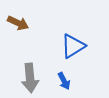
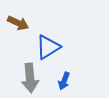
blue triangle: moved 25 px left, 1 px down
blue arrow: rotated 48 degrees clockwise
